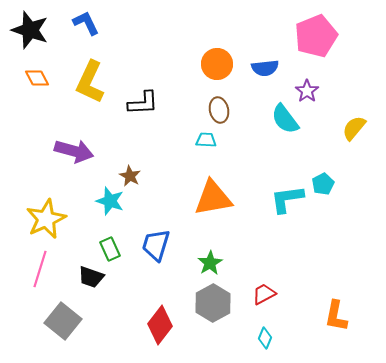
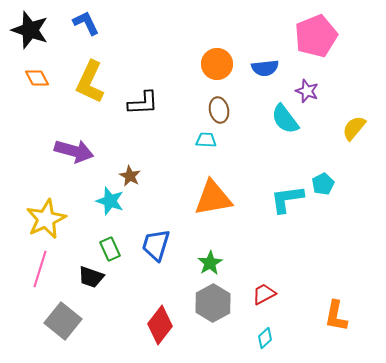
purple star: rotated 15 degrees counterclockwise
cyan diamond: rotated 25 degrees clockwise
